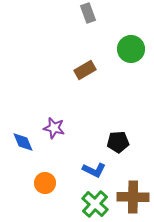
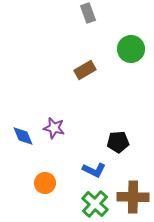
blue diamond: moved 6 px up
